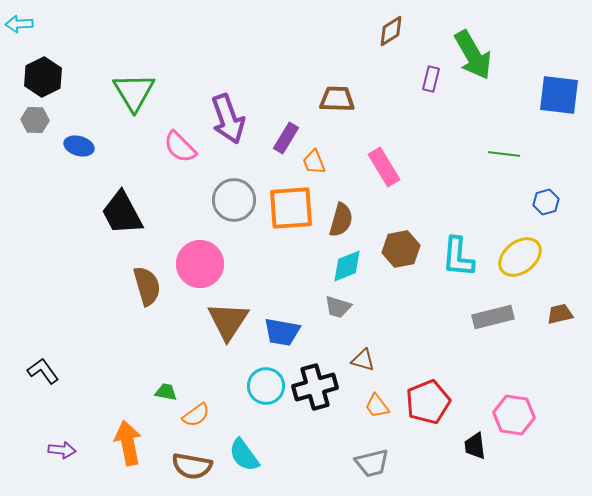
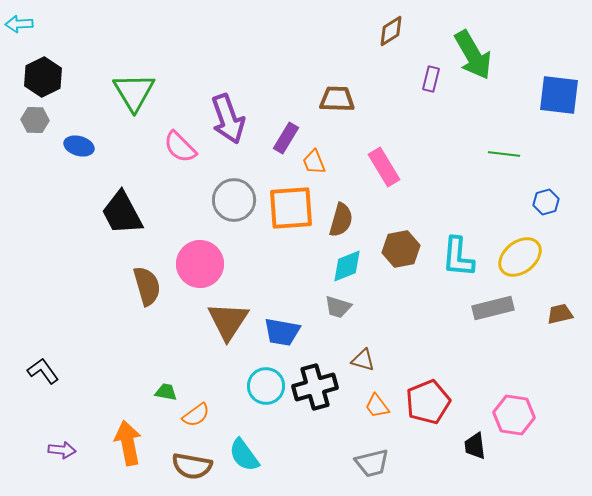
gray rectangle at (493, 317): moved 9 px up
